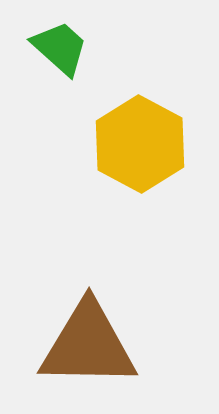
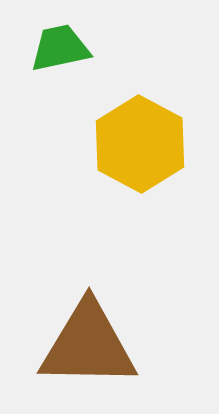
green trapezoid: rotated 54 degrees counterclockwise
